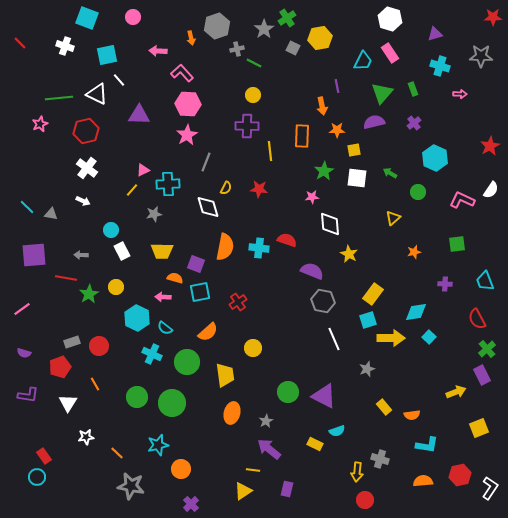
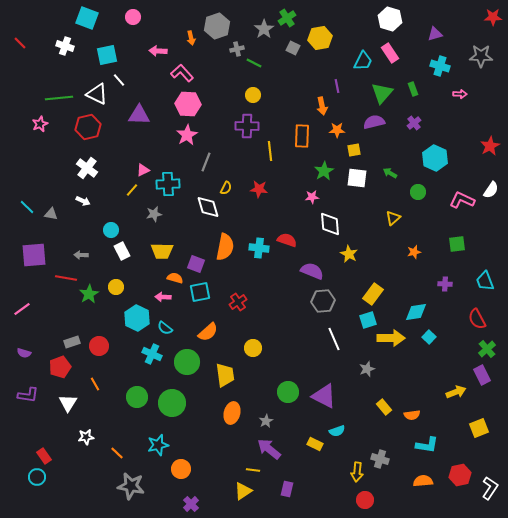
red hexagon at (86, 131): moved 2 px right, 4 px up
gray hexagon at (323, 301): rotated 15 degrees counterclockwise
